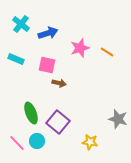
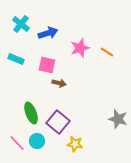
yellow star: moved 15 px left, 2 px down
